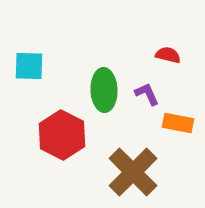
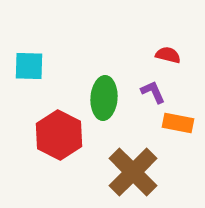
green ellipse: moved 8 px down; rotated 6 degrees clockwise
purple L-shape: moved 6 px right, 2 px up
red hexagon: moved 3 px left
